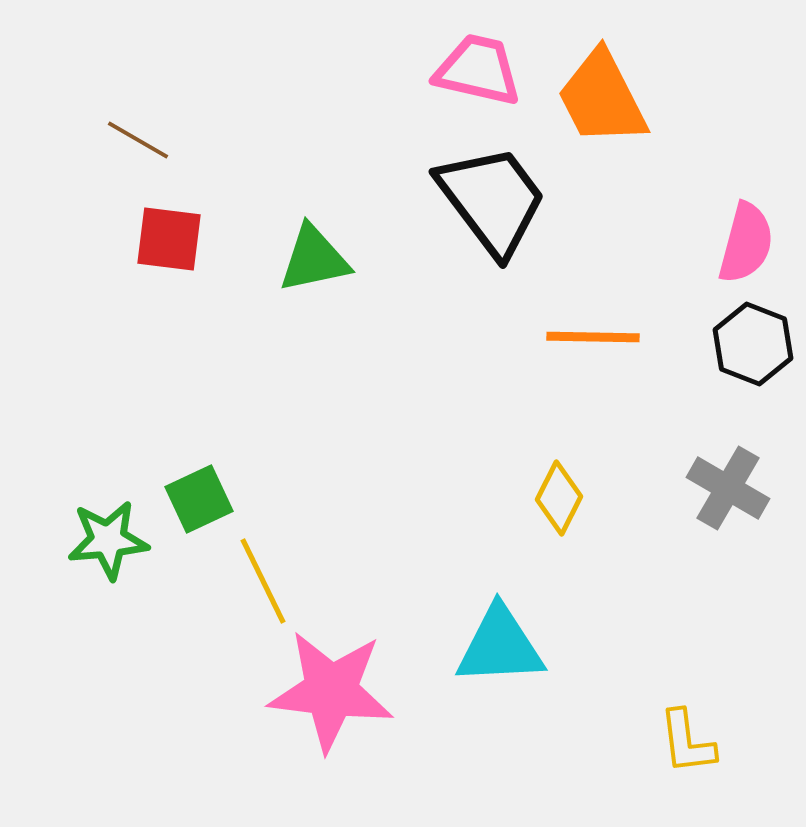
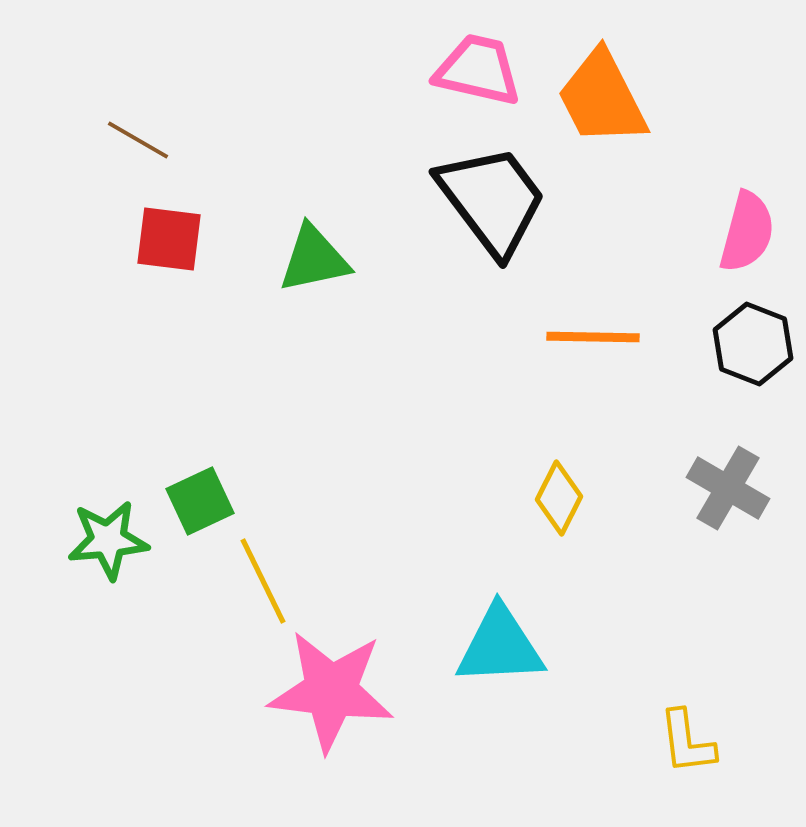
pink semicircle: moved 1 px right, 11 px up
green square: moved 1 px right, 2 px down
